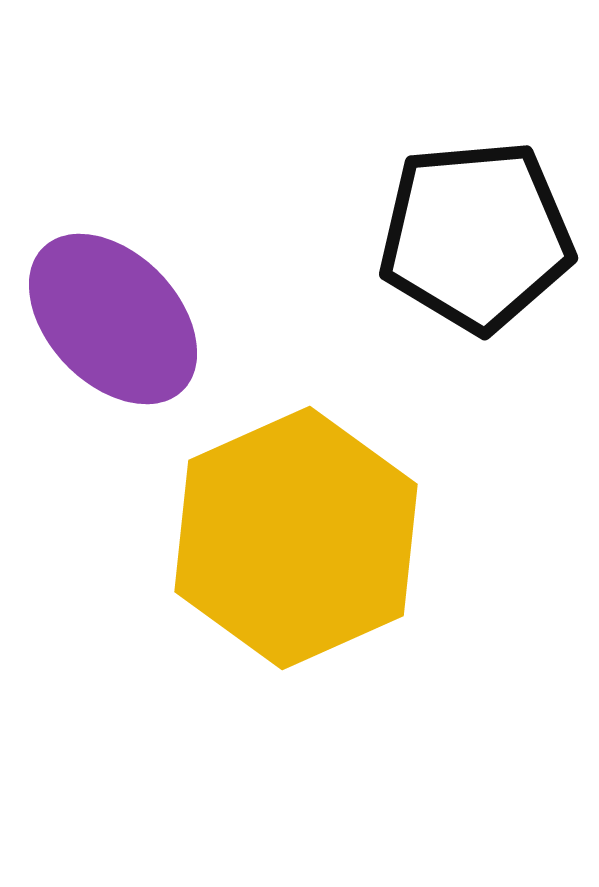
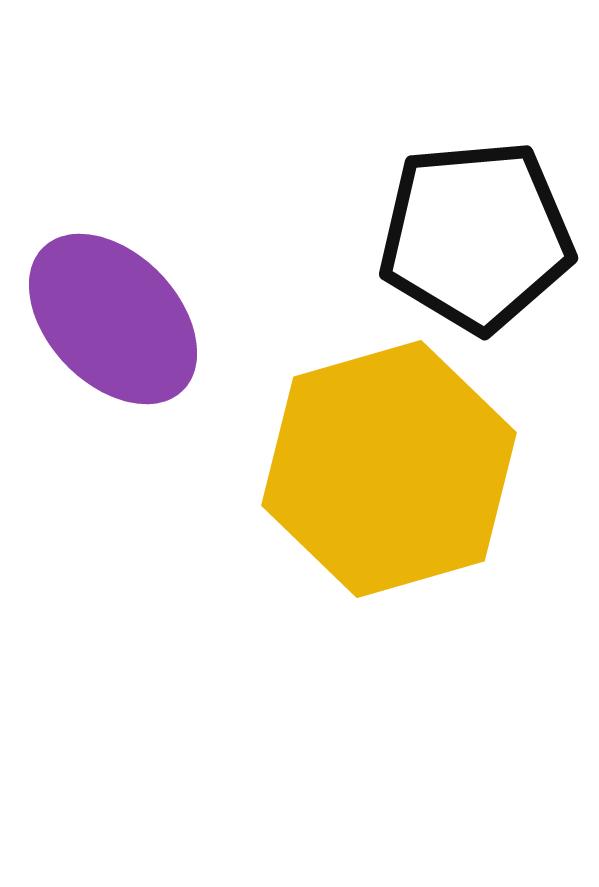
yellow hexagon: moved 93 px right, 69 px up; rotated 8 degrees clockwise
